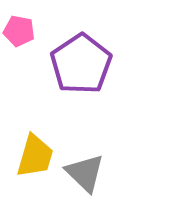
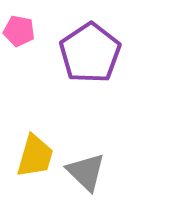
purple pentagon: moved 9 px right, 11 px up
gray triangle: moved 1 px right, 1 px up
